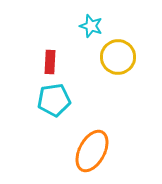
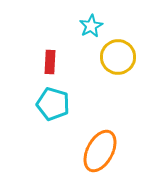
cyan star: rotated 25 degrees clockwise
cyan pentagon: moved 1 px left, 4 px down; rotated 24 degrees clockwise
orange ellipse: moved 8 px right
